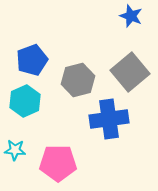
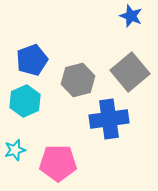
cyan star: rotated 20 degrees counterclockwise
